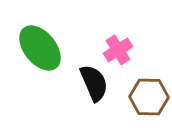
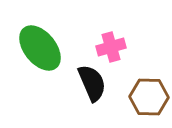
pink cross: moved 7 px left, 3 px up; rotated 16 degrees clockwise
black semicircle: moved 2 px left
